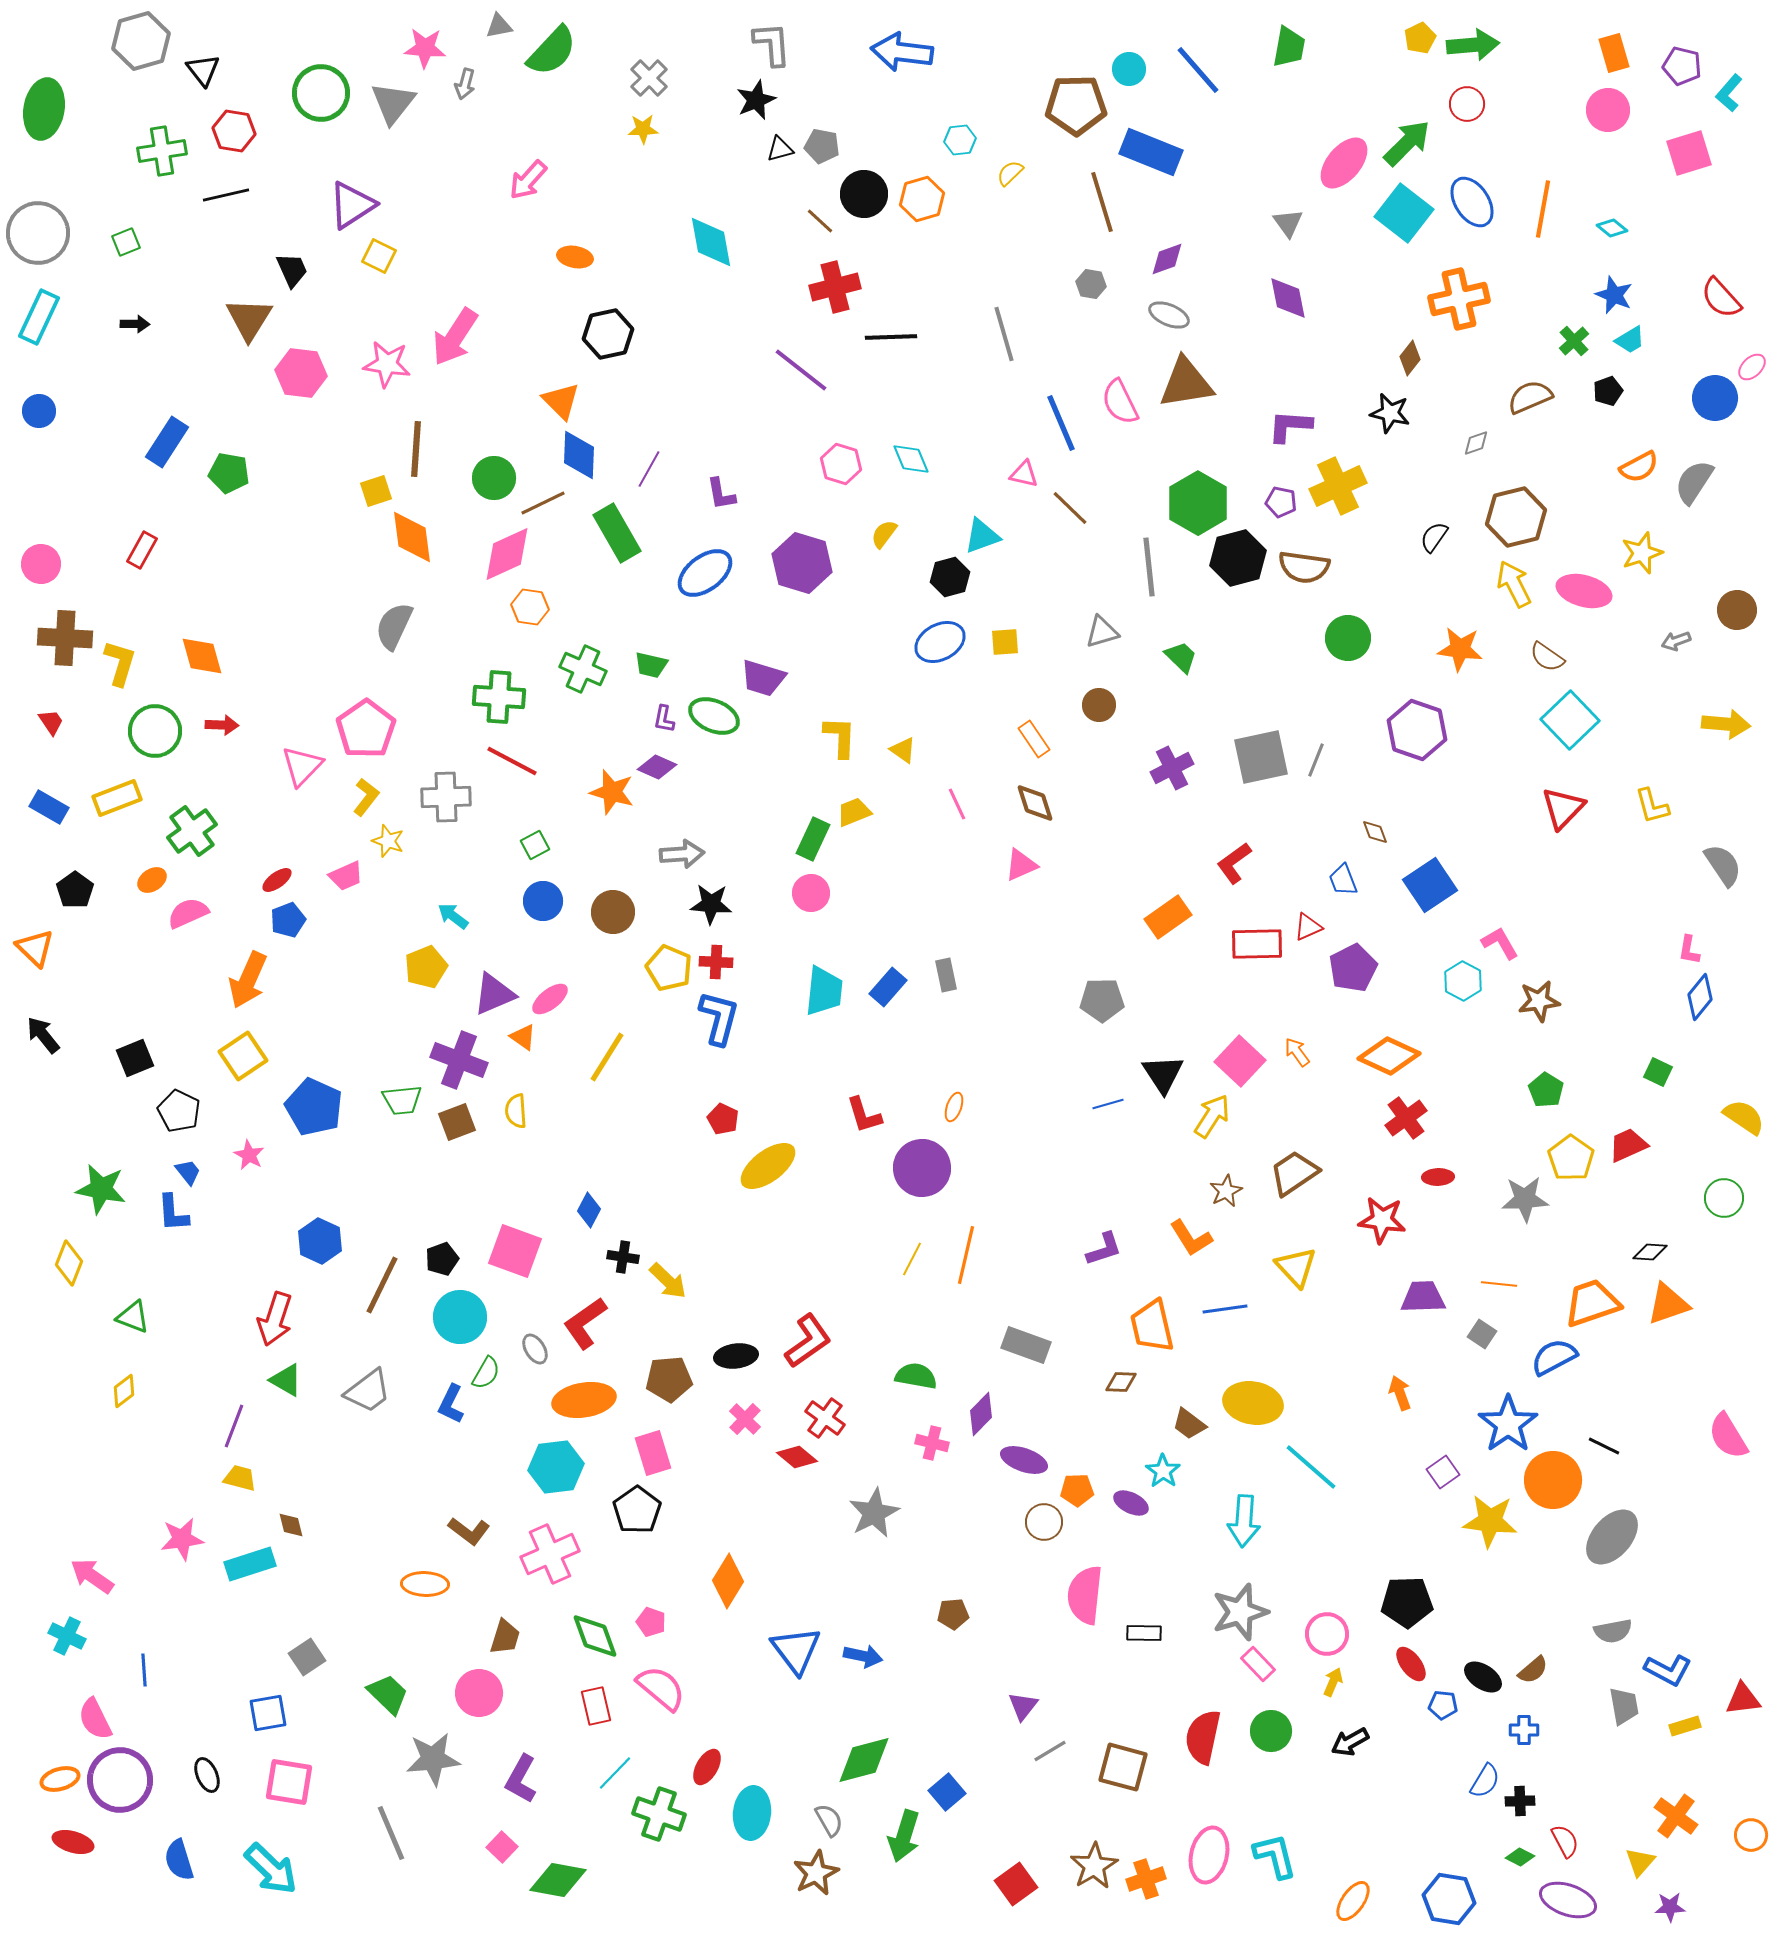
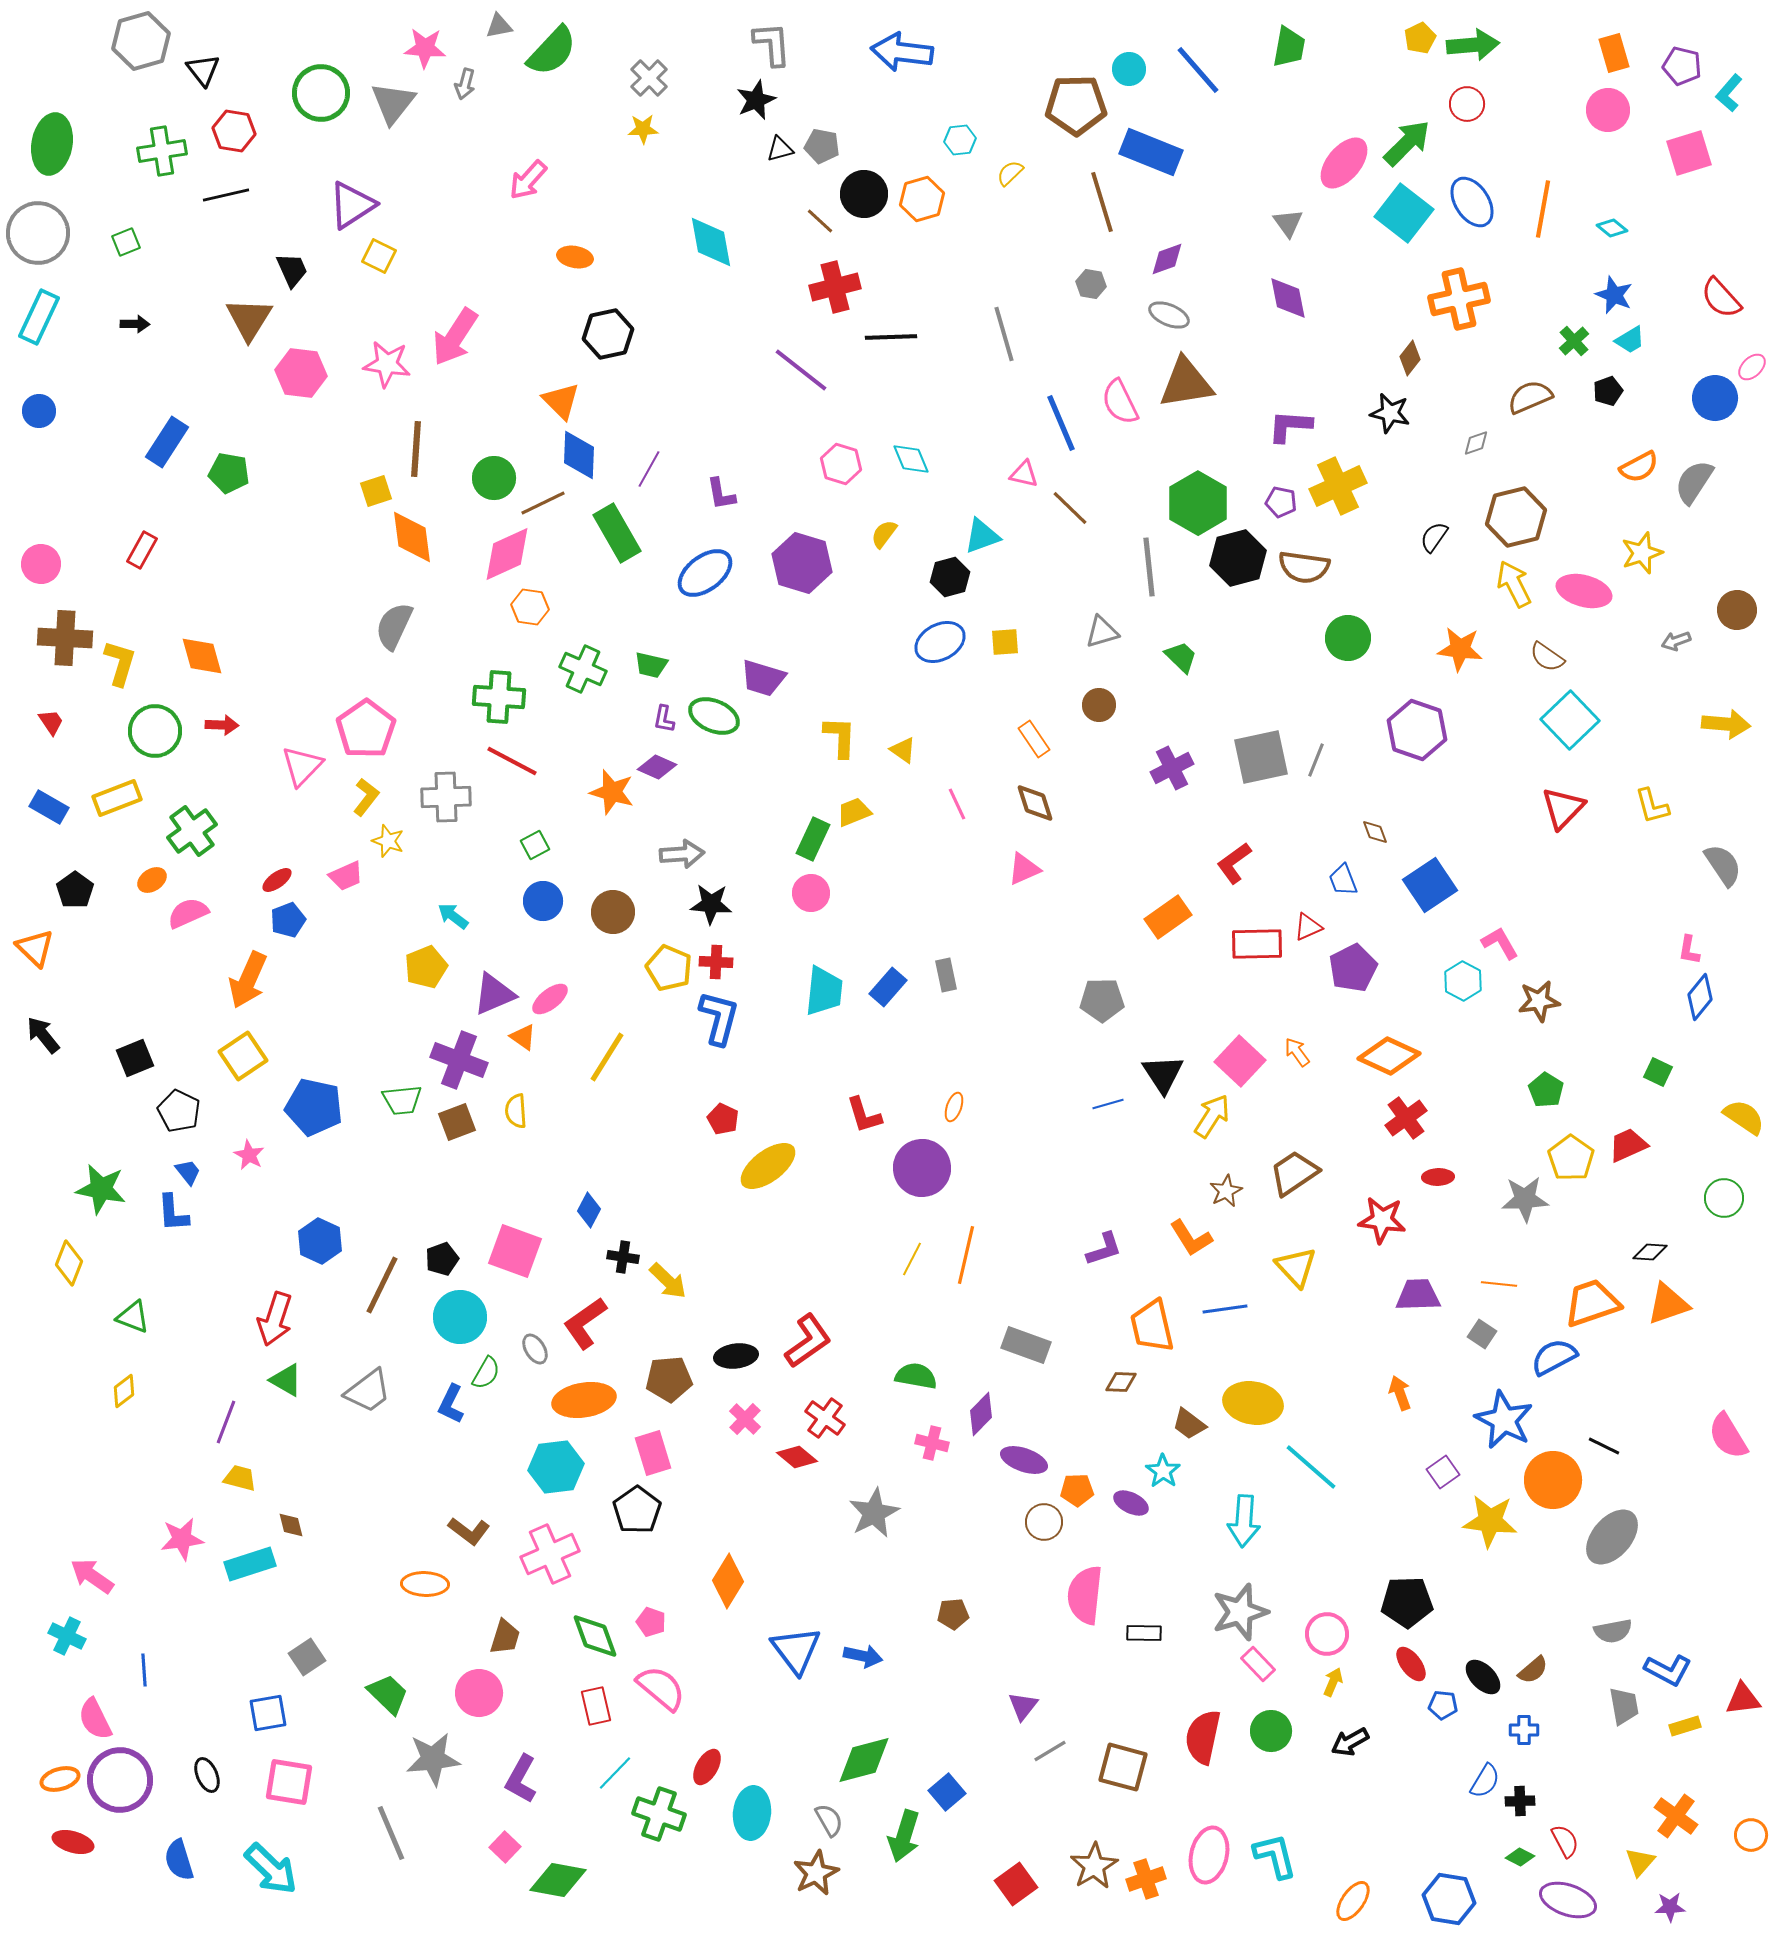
green ellipse at (44, 109): moved 8 px right, 35 px down
pink triangle at (1021, 865): moved 3 px right, 4 px down
blue pentagon at (314, 1107): rotated 12 degrees counterclockwise
purple trapezoid at (1423, 1297): moved 5 px left, 2 px up
blue star at (1508, 1424): moved 4 px left, 4 px up; rotated 10 degrees counterclockwise
purple line at (234, 1426): moved 8 px left, 4 px up
black ellipse at (1483, 1677): rotated 12 degrees clockwise
pink square at (502, 1847): moved 3 px right
